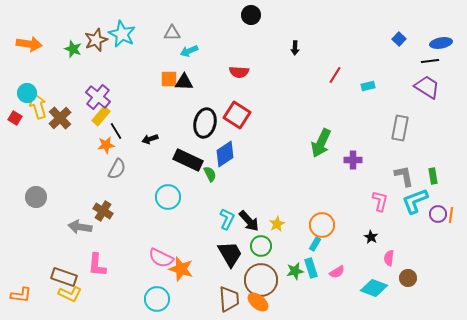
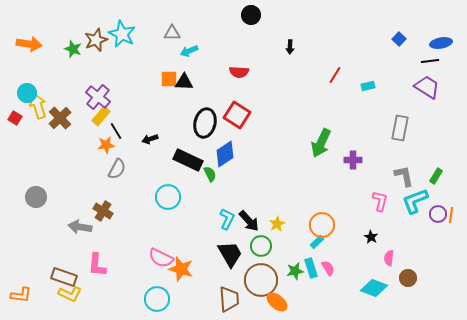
black arrow at (295, 48): moved 5 px left, 1 px up
green rectangle at (433, 176): moved 3 px right; rotated 42 degrees clockwise
cyan rectangle at (315, 244): moved 2 px right, 2 px up; rotated 16 degrees clockwise
pink semicircle at (337, 272): moved 9 px left, 4 px up; rotated 91 degrees counterclockwise
orange ellipse at (258, 302): moved 19 px right
